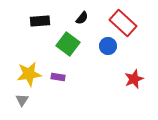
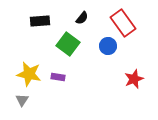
red rectangle: rotated 12 degrees clockwise
yellow star: rotated 20 degrees clockwise
